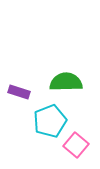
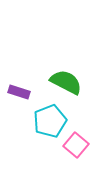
green semicircle: rotated 28 degrees clockwise
